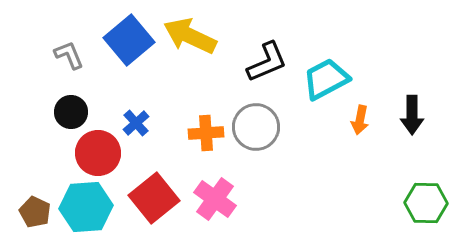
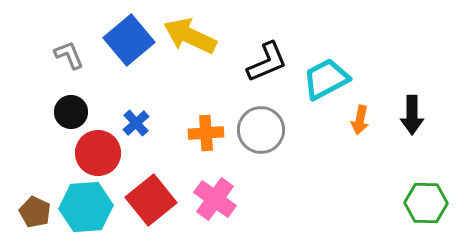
gray circle: moved 5 px right, 3 px down
red square: moved 3 px left, 2 px down
